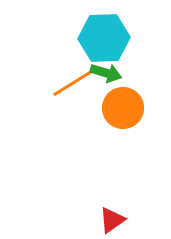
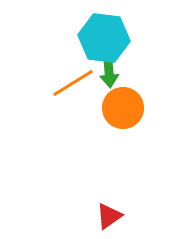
cyan hexagon: rotated 9 degrees clockwise
green arrow: moved 3 px right, 1 px up; rotated 68 degrees clockwise
red triangle: moved 3 px left, 4 px up
